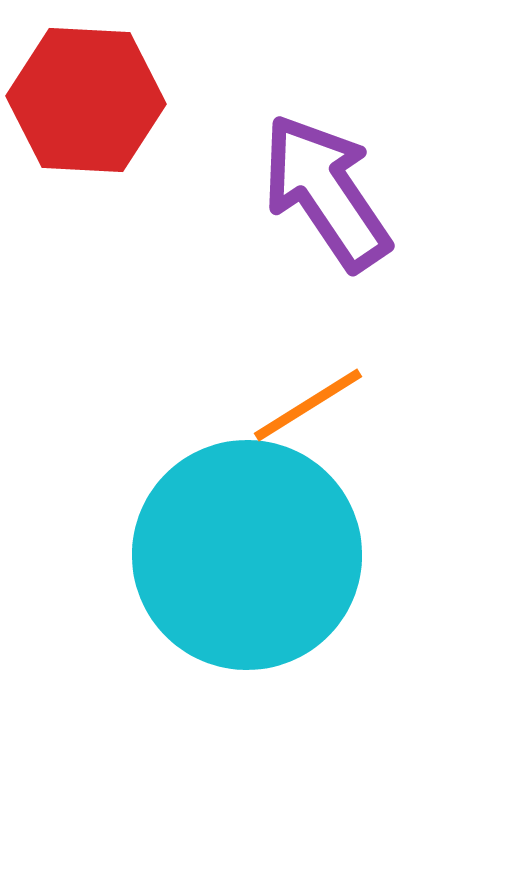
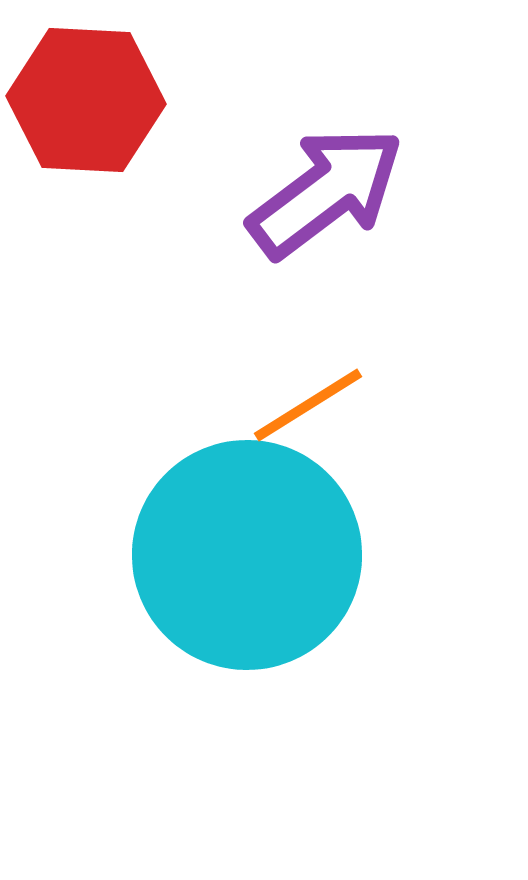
purple arrow: rotated 87 degrees clockwise
